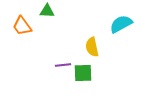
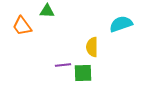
cyan semicircle: rotated 10 degrees clockwise
yellow semicircle: rotated 12 degrees clockwise
